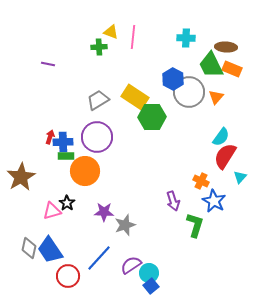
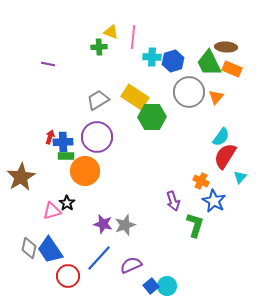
cyan cross: moved 34 px left, 19 px down
green trapezoid: moved 2 px left, 2 px up
blue hexagon: moved 18 px up; rotated 15 degrees clockwise
purple star: moved 1 px left, 12 px down; rotated 12 degrees clockwise
purple semicircle: rotated 10 degrees clockwise
cyan circle: moved 18 px right, 13 px down
